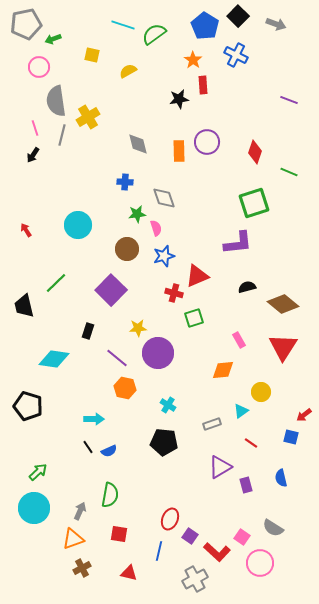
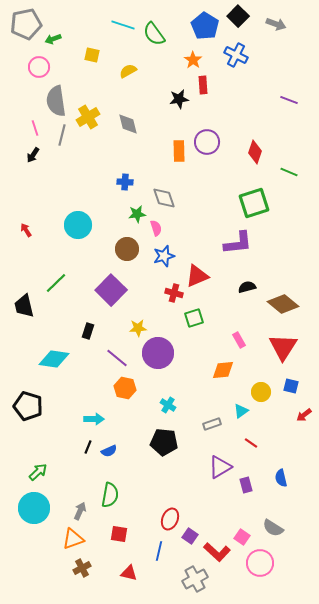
green semicircle at (154, 34): rotated 90 degrees counterclockwise
gray diamond at (138, 144): moved 10 px left, 20 px up
blue square at (291, 437): moved 51 px up
black line at (88, 447): rotated 56 degrees clockwise
